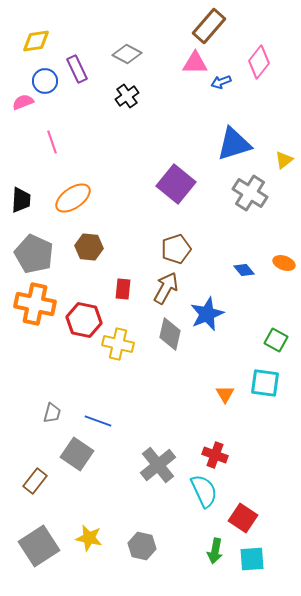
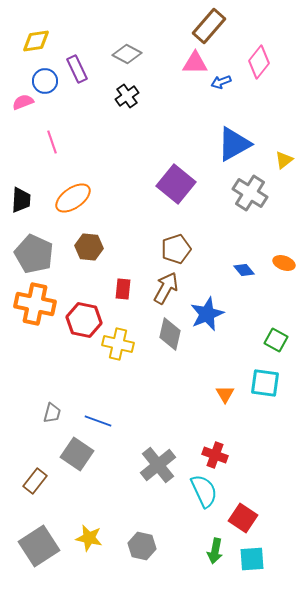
blue triangle at (234, 144): rotated 12 degrees counterclockwise
